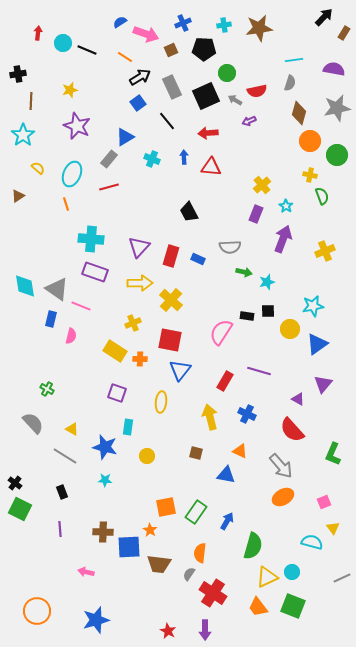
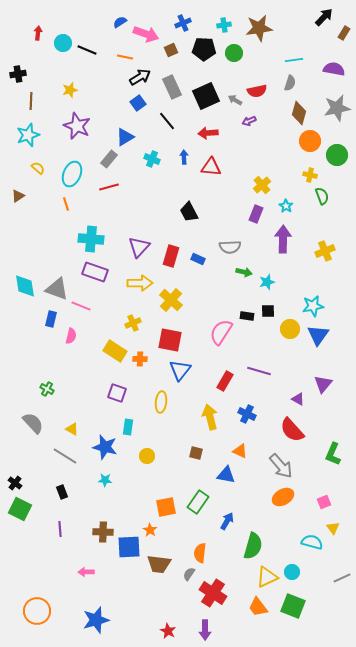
orange line at (125, 57): rotated 21 degrees counterclockwise
green circle at (227, 73): moved 7 px right, 20 px up
cyan star at (23, 135): moved 5 px right; rotated 15 degrees clockwise
purple arrow at (283, 239): rotated 20 degrees counterclockwise
gray triangle at (57, 289): rotated 15 degrees counterclockwise
blue triangle at (317, 344): moved 1 px right, 9 px up; rotated 20 degrees counterclockwise
green rectangle at (196, 512): moved 2 px right, 10 px up
pink arrow at (86, 572): rotated 14 degrees counterclockwise
